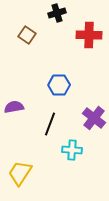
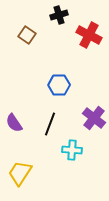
black cross: moved 2 px right, 2 px down
red cross: rotated 25 degrees clockwise
purple semicircle: moved 16 px down; rotated 114 degrees counterclockwise
